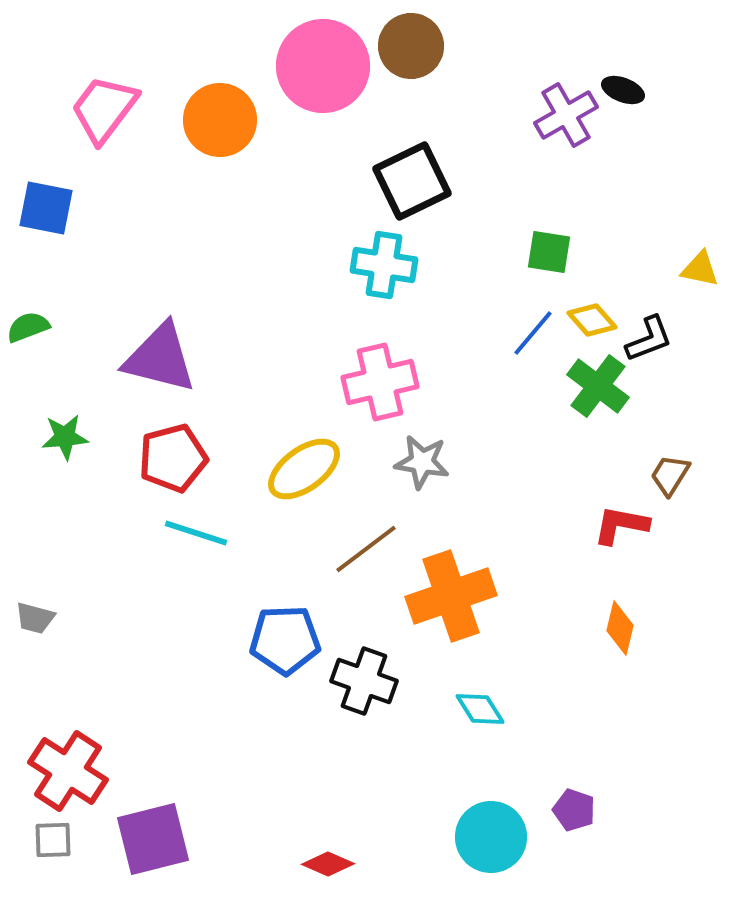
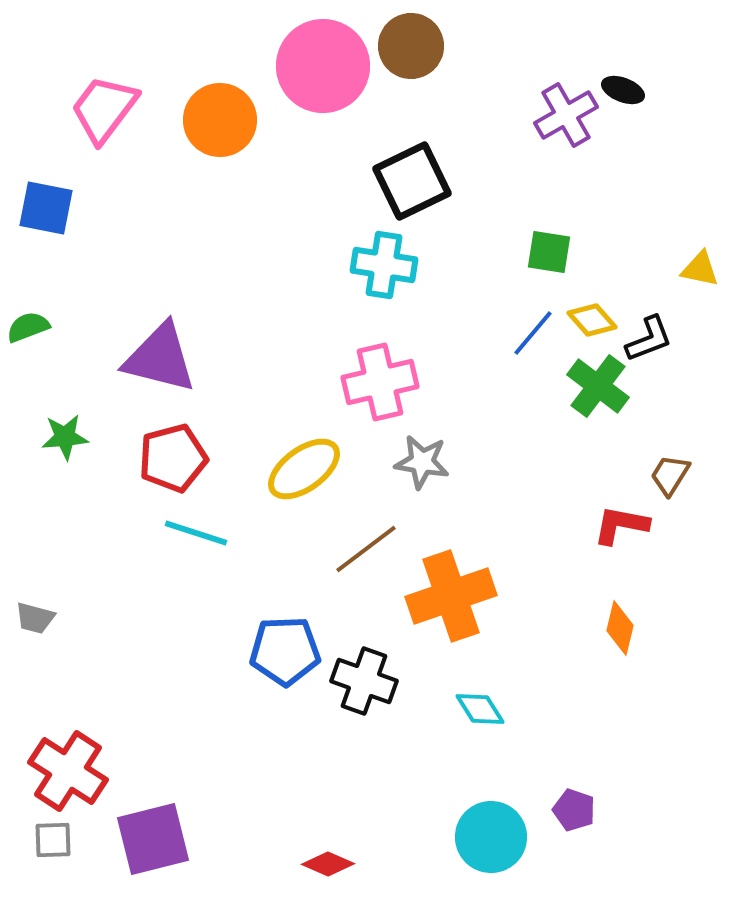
blue pentagon: moved 11 px down
